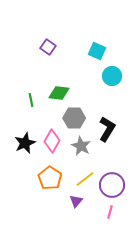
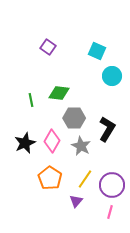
yellow line: rotated 18 degrees counterclockwise
